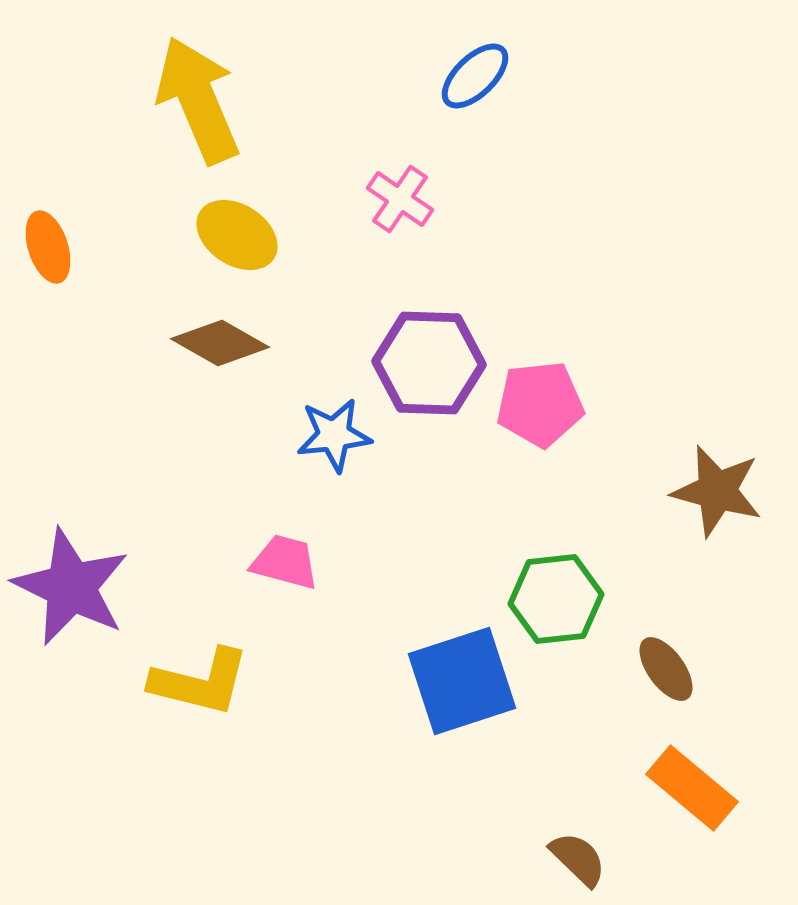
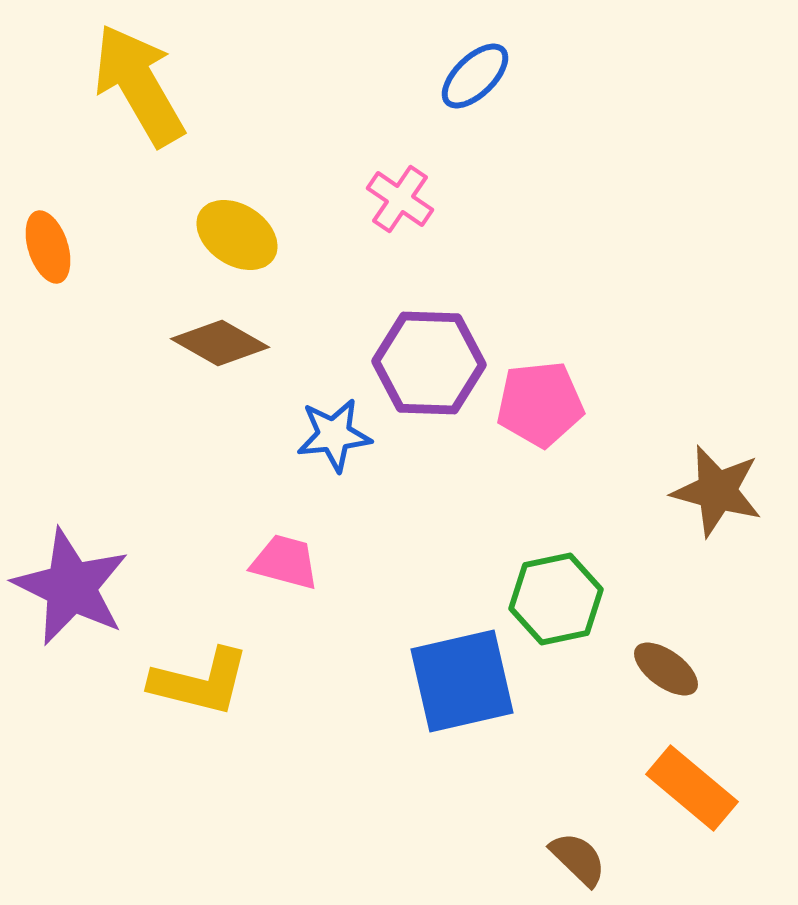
yellow arrow: moved 59 px left, 15 px up; rotated 7 degrees counterclockwise
green hexagon: rotated 6 degrees counterclockwise
brown ellipse: rotated 18 degrees counterclockwise
blue square: rotated 5 degrees clockwise
